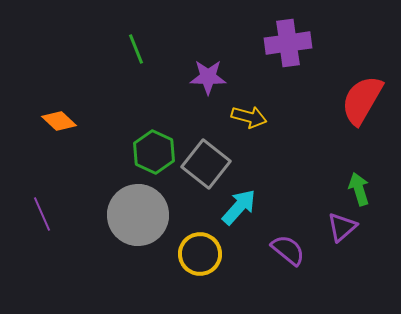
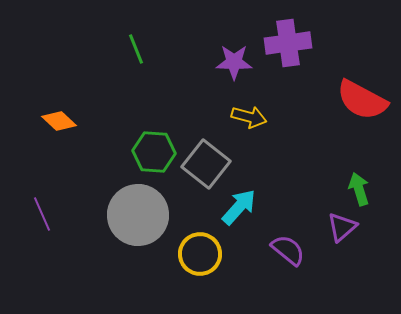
purple star: moved 26 px right, 15 px up
red semicircle: rotated 92 degrees counterclockwise
green hexagon: rotated 21 degrees counterclockwise
